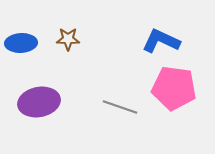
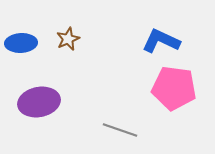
brown star: rotated 25 degrees counterclockwise
gray line: moved 23 px down
